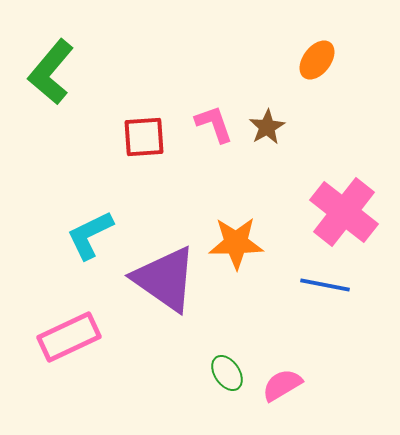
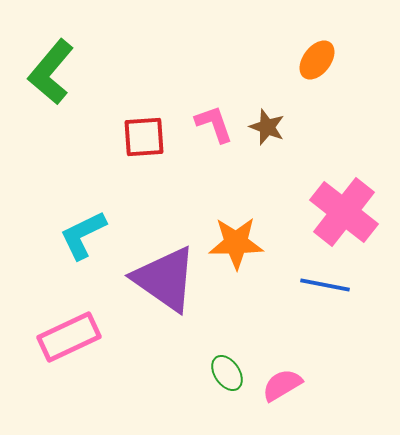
brown star: rotated 21 degrees counterclockwise
cyan L-shape: moved 7 px left
